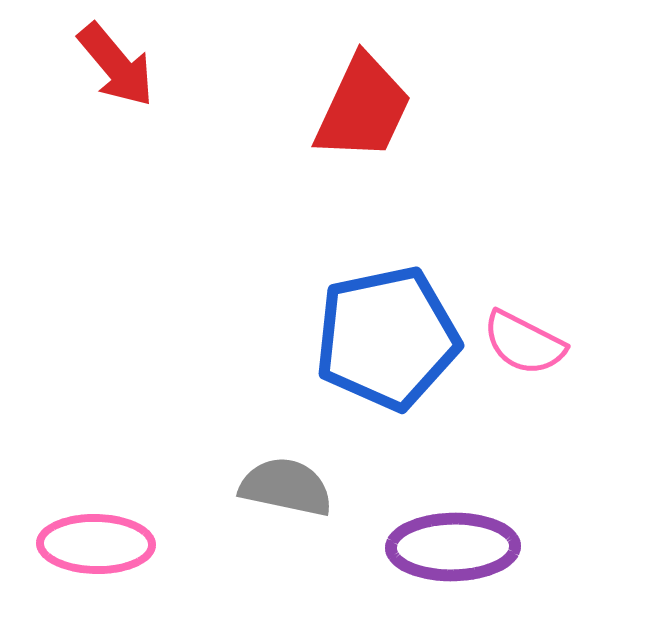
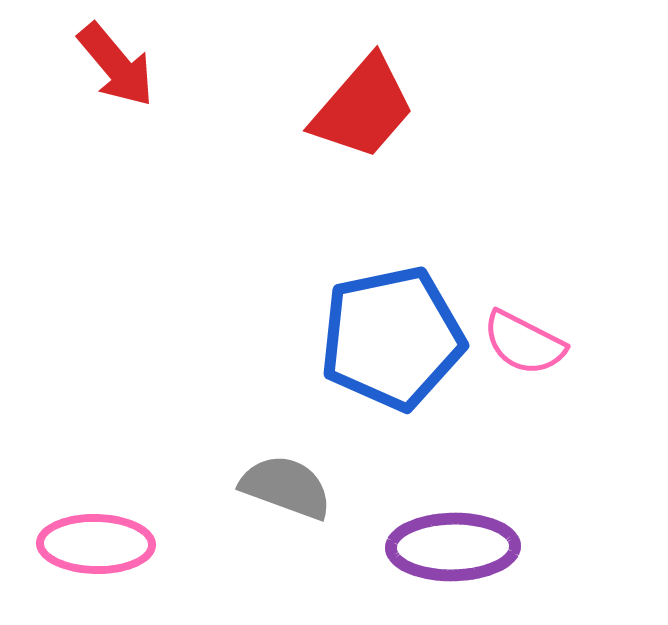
red trapezoid: rotated 16 degrees clockwise
blue pentagon: moved 5 px right
gray semicircle: rotated 8 degrees clockwise
